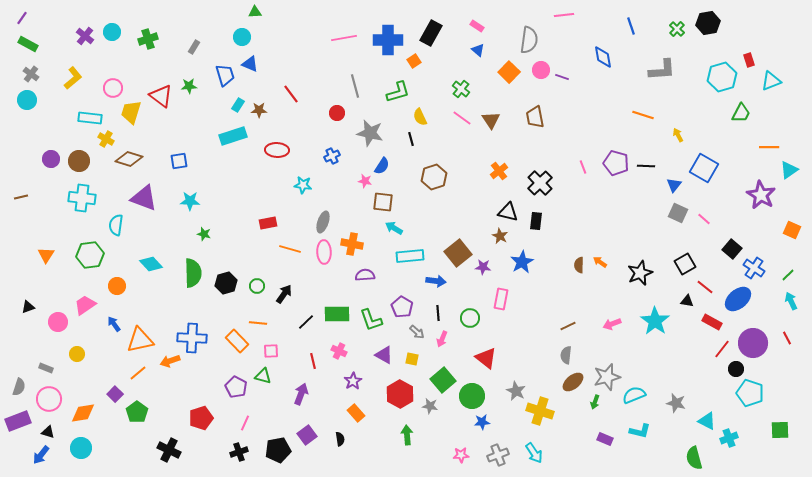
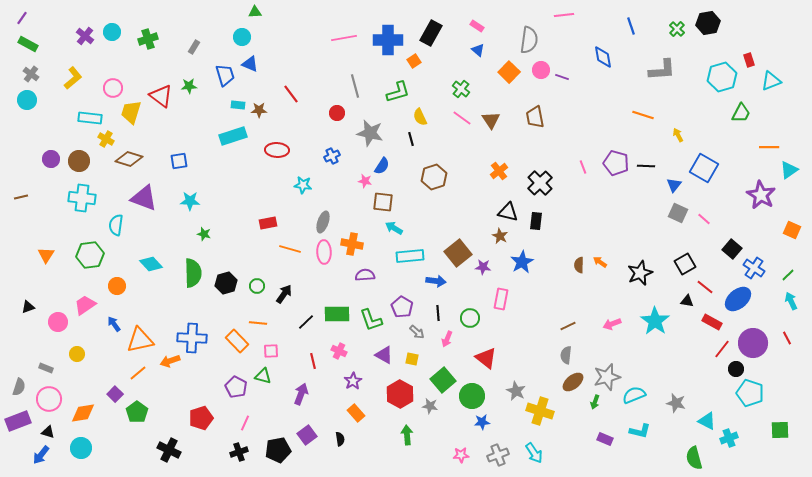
cyan rectangle at (238, 105): rotated 64 degrees clockwise
pink arrow at (442, 339): moved 5 px right
